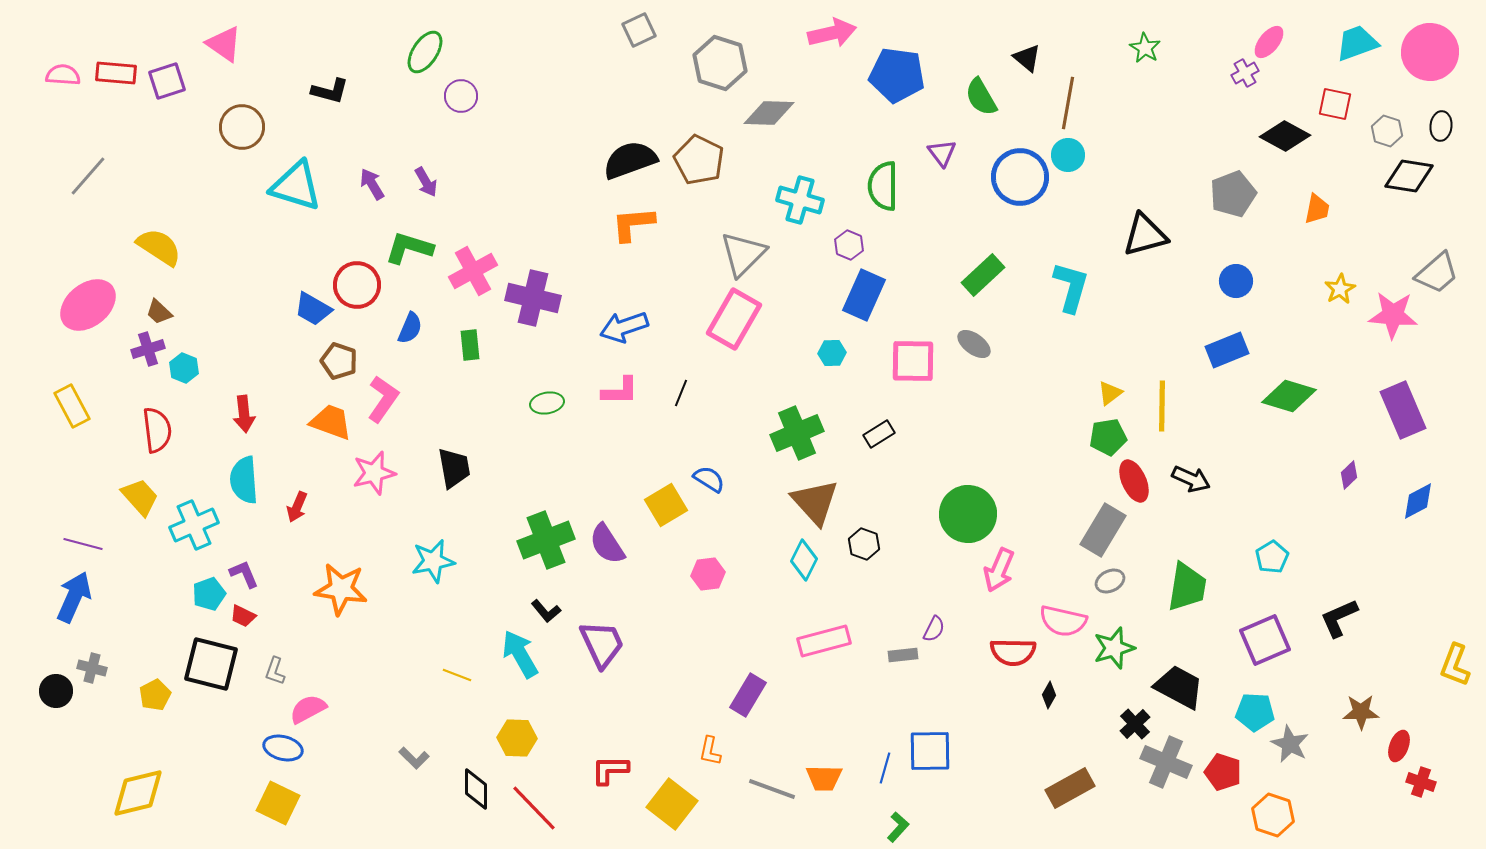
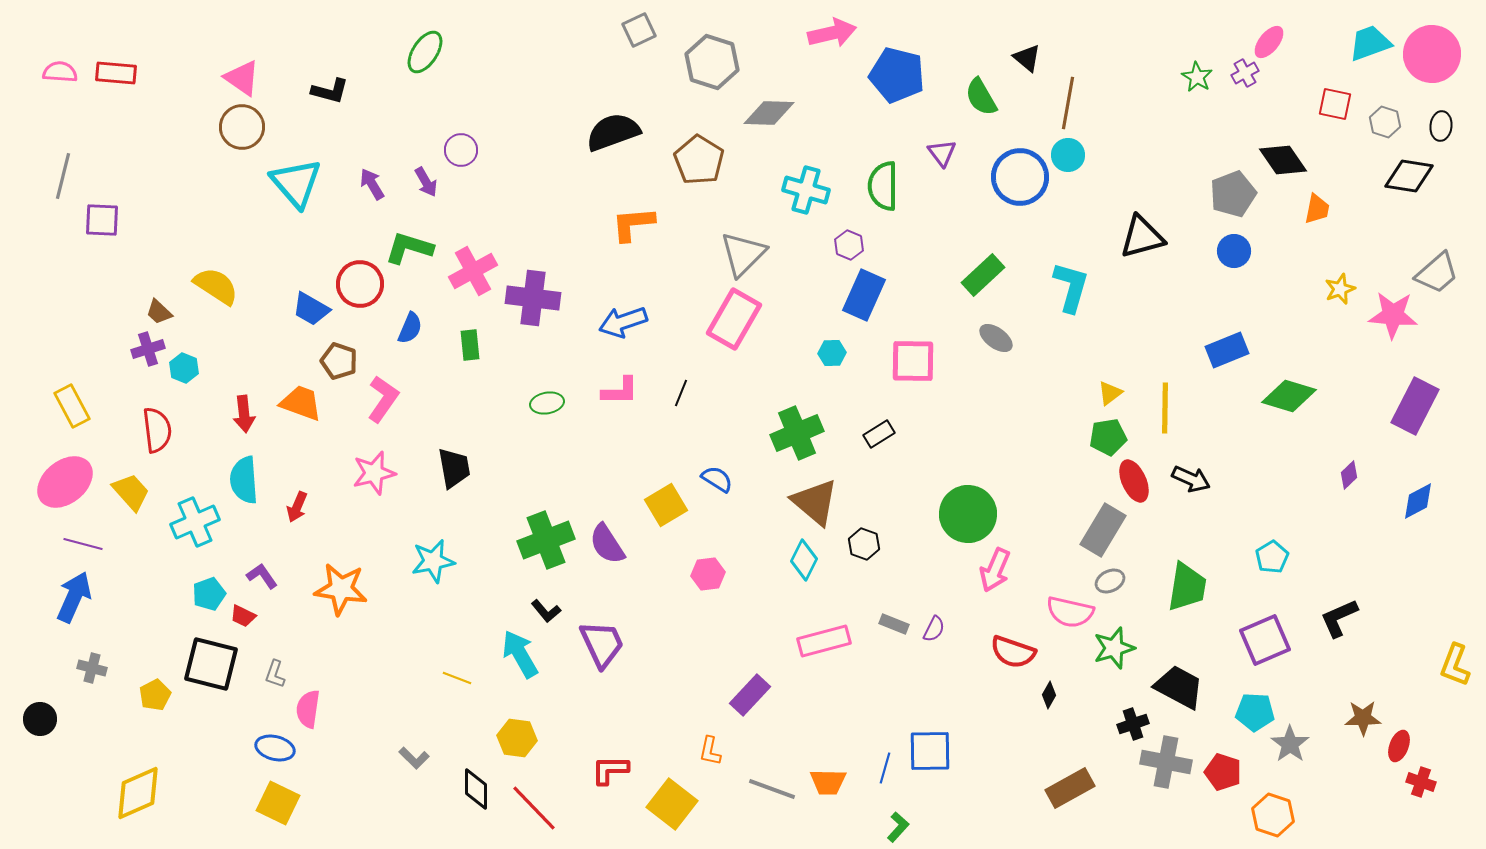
cyan trapezoid at (1357, 43): moved 13 px right
pink triangle at (224, 44): moved 18 px right, 34 px down
green star at (1145, 48): moved 52 px right, 29 px down
pink circle at (1430, 52): moved 2 px right, 2 px down
gray hexagon at (720, 63): moved 8 px left, 1 px up
pink semicircle at (63, 75): moved 3 px left, 3 px up
blue pentagon at (897, 75): rotated 6 degrees clockwise
purple square at (167, 81): moved 65 px left, 139 px down; rotated 21 degrees clockwise
purple circle at (461, 96): moved 54 px down
gray hexagon at (1387, 131): moved 2 px left, 9 px up
black diamond at (1285, 136): moved 2 px left, 24 px down; rotated 27 degrees clockwise
black semicircle at (630, 160): moved 17 px left, 28 px up
brown pentagon at (699, 160): rotated 6 degrees clockwise
gray line at (88, 176): moved 25 px left; rotated 27 degrees counterclockwise
cyan triangle at (296, 186): moved 3 px up; rotated 32 degrees clockwise
cyan cross at (800, 200): moved 6 px right, 10 px up
black triangle at (1145, 235): moved 3 px left, 2 px down
yellow semicircle at (159, 247): moved 57 px right, 39 px down
blue circle at (1236, 281): moved 2 px left, 30 px up
red circle at (357, 285): moved 3 px right, 1 px up
yellow star at (1340, 289): rotated 8 degrees clockwise
purple cross at (533, 298): rotated 6 degrees counterclockwise
pink ellipse at (88, 305): moved 23 px left, 177 px down
blue trapezoid at (313, 309): moved 2 px left
blue arrow at (624, 327): moved 1 px left, 5 px up
gray ellipse at (974, 344): moved 22 px right, 6 px up
yellow line at (1162, 406): moved 3 px right, 2 px down
purple rectangle at (1403, 410): moved 12 px right, 4 px up; rotated 50 degrees clockwise
orange trapezoid at (331, 422): moved 30 px left, 19 px up
blue semicircle at (709, 479): moved 8 px right
yellow trapezoid at (140, 497): moved 9 px left, 5 px up
brown triangle at (815, 502): rotated 8 degrees counterclockwise
cyan cross at (194, 525): moved 1 px right, 3 px up
pink arrow at (999, 570): moved 4 px left
purple L-shape at (244, 574): moved 18 px right, 2 px down; rotated 12 degrees counterclockwise
pink semicircle at (1063, 621): moved 7 px right, 9 px up
red semicircle at (1013, 652): rotated 18 degrees clockwise
gray rectangle at (903, 655): moved 9 px left, 31 px up; rotated 28 degrees clockwise
gray L-shape at (275, 671): moved 3 px down
yellow line at (457, 675): moved 3 px down
black circle at (56, 691): moved 16 px left, 28 px down
purple rectangle at (748, 695): moved 2 px right; rotated 12 degrees clockwise
pink semicircle at (308, 709): rotated 54 degrees counterclockwise
brown star at (1361, 712): moved 2 px right, 6 px down
black cross at (1135, 724): moved 2 px left; rotated 24 degrees clockwise
yellow hexagon at (517, 738): rotated 6 degrees clockwise
gray star at (1290, 744): rotated 9 degrees clockwise
blue ellipse at (283, 748): moved 8 px left
gray cross at (1166, 762): rotated 12 degrees counterclockwise
orange trapezoid at (824, 778): moved 4 px right, 4 px down
yellow diamond at (138, 793): rotated 10 degrees counterclockwise
